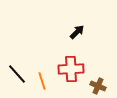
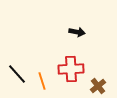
black arrow: rotated 56 degrees clockwise
brown cross: rotated 28 degrees clockwise
